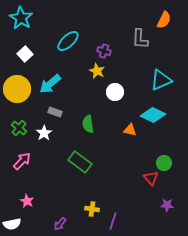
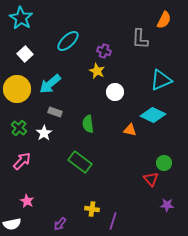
red triangle: moved 1 px down
